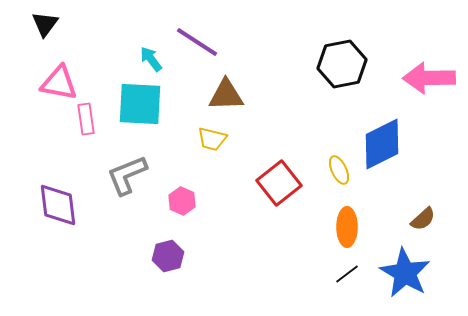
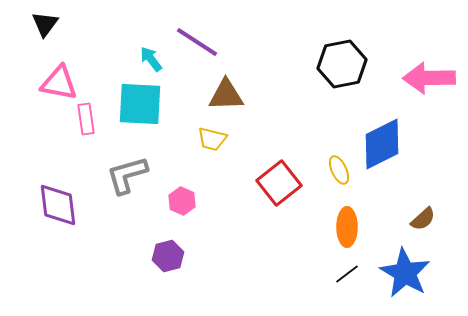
gray L-shape: rotated 6 degrees clockwise
